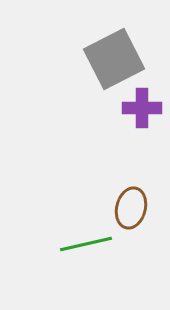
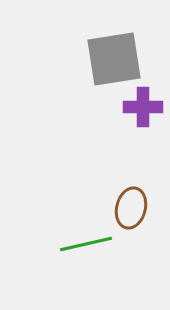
gray square: rotated 18 degrees clockwise
purple cross: moved 1 px right, 1 px up
